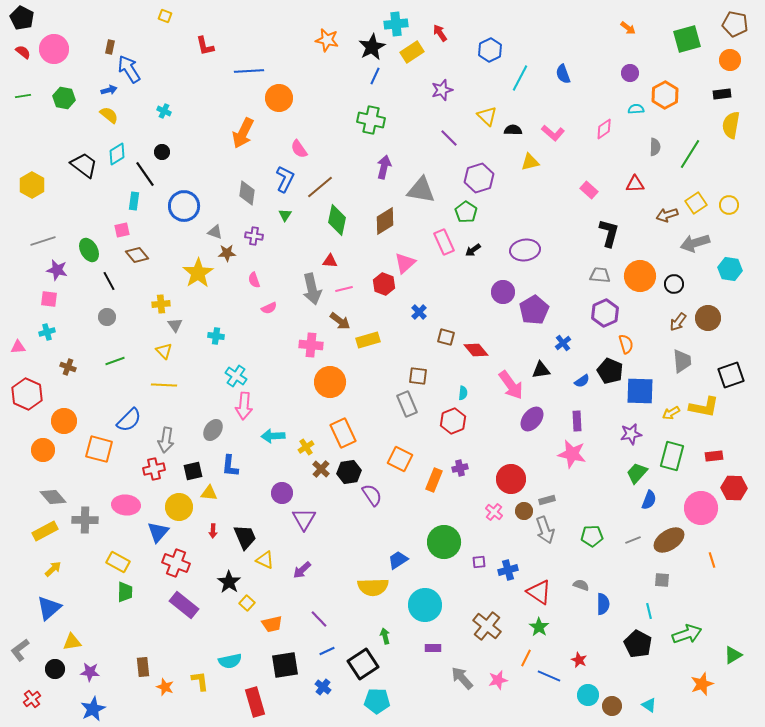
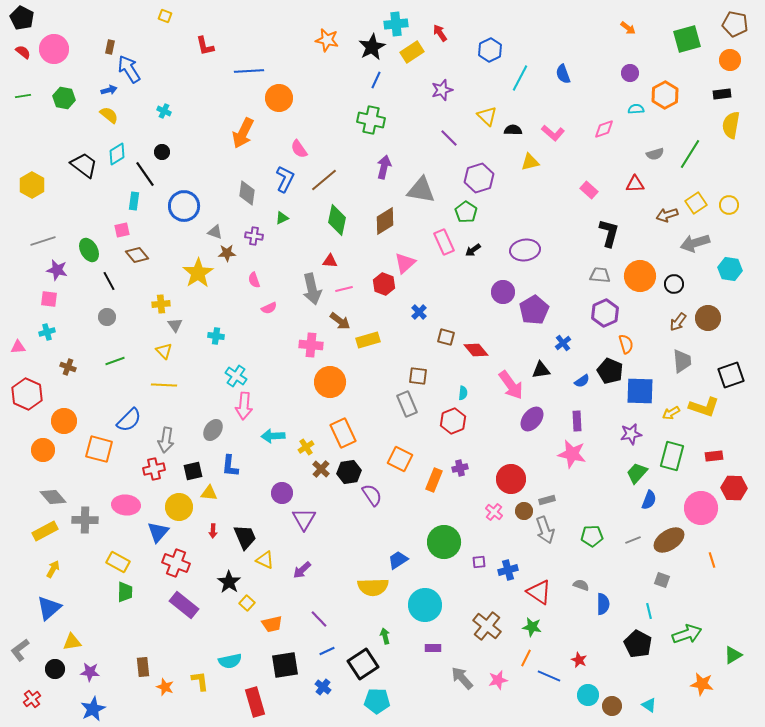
blue line at (375, 76): moved 1 px right, 4 px down
pink diamond at (604, 129): rotated 15 degrees clockwise
gray semicircle at (655, 147): moved 7 px down; rotated 72 degrees clockwise
brown line at (320, 187): moved 4 px right, 7 px up
green triangle at (285, 215): moved 3 px left, 3 px down; rotated 32 degrees clockwise
yellow L-shape at (704, 407): rotated 8 degrees clockwise
yellow arrow at (53, 569): rotated 18 degrees counterclockwise
gray square at (662, 580): rotated 14 degrees clockwise
green star at (539, 627): moved 7 px left; rotated 24 degrees counterclockwise
orange star at (702, 684): rotated 30 degrees clockwise
